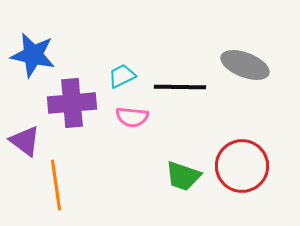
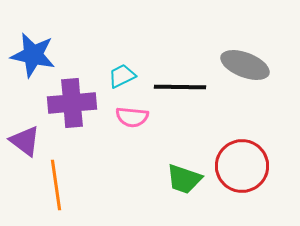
green trapezoid: moved 1 px right, 3 px down
